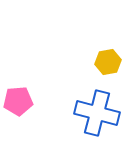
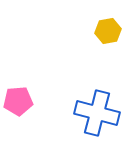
yellow hexagon: moved 31 px up
